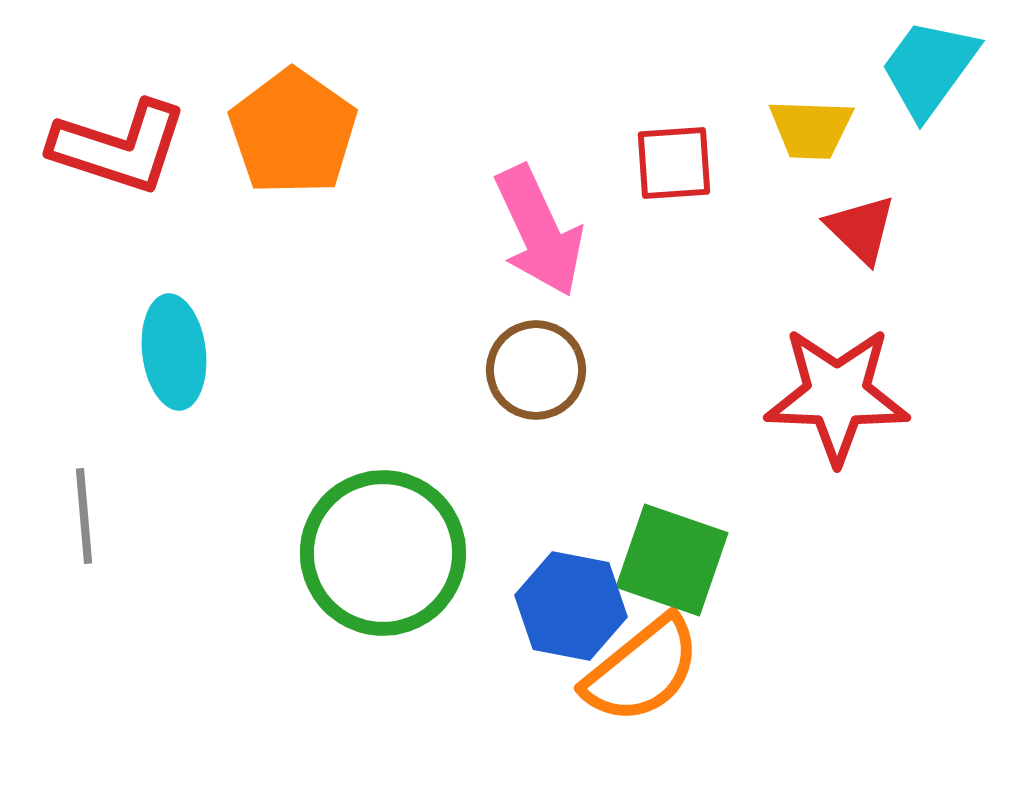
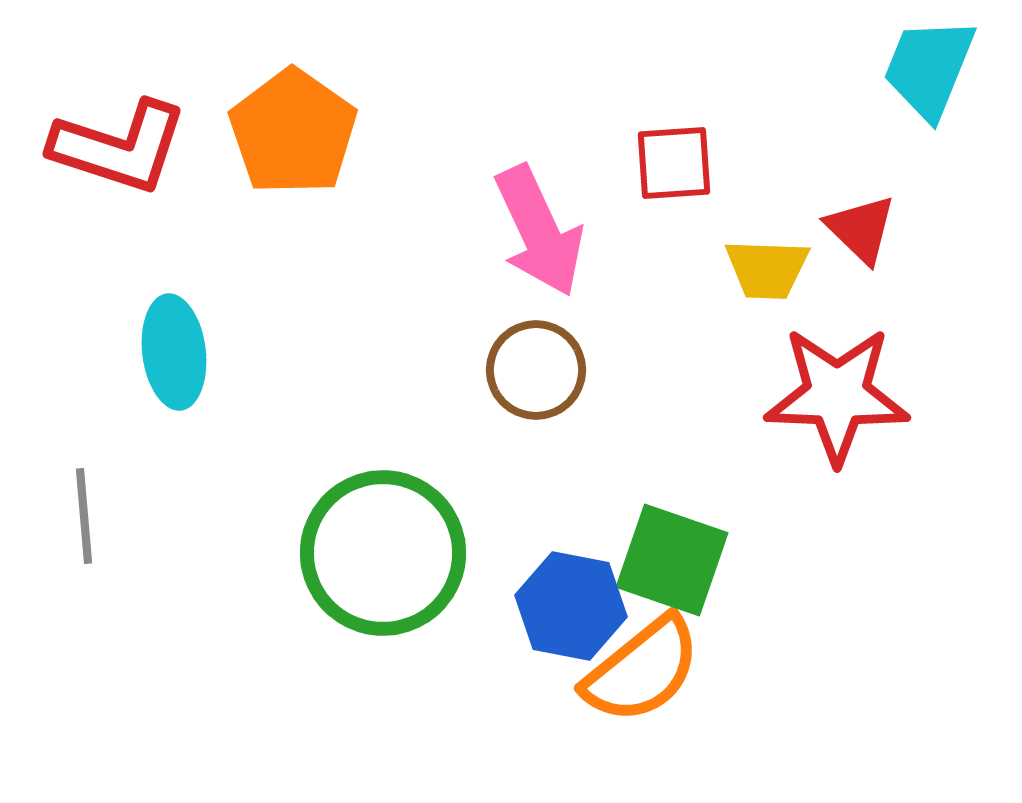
cyan trapezoid: rotated 14 degrees counterclockwise
yellow trapezoid: moved 44 px left, 140 px down
